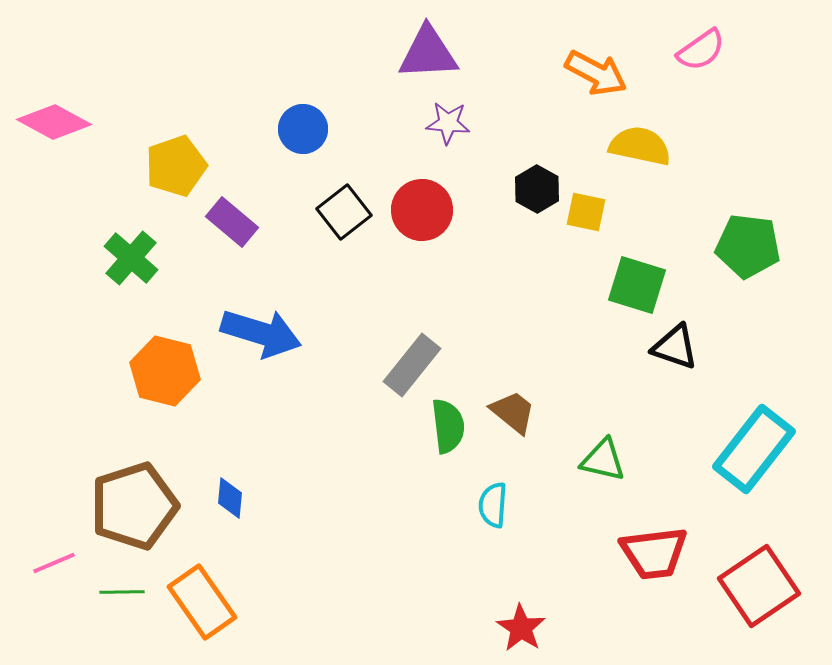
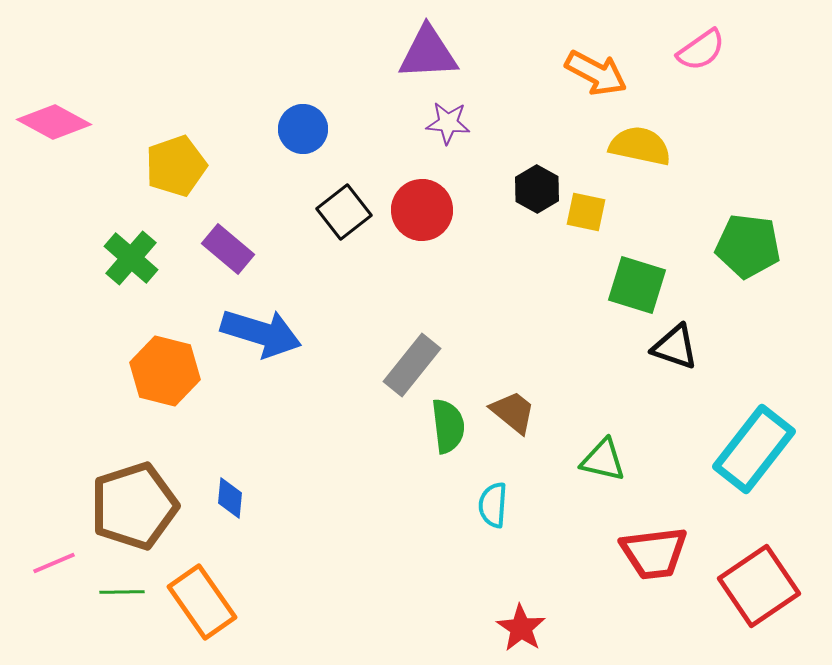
purple rectangle: moved 4 px left, 27 px down
